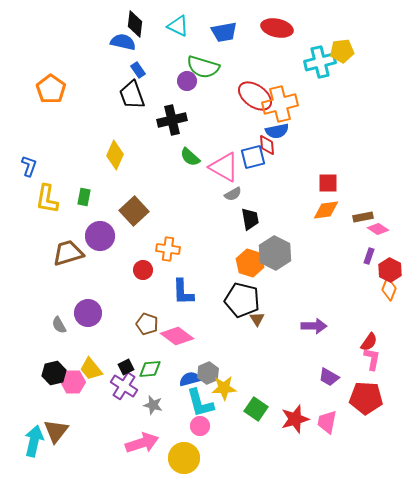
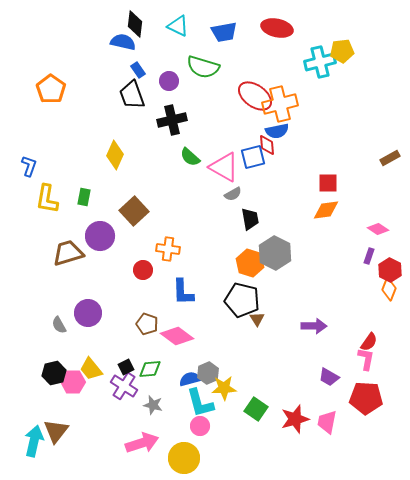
purple circle at (187, 81): moved 18 px left
brown rectangle at (363, 217): moved 27 px right, 59 px up; rotated 18 degrees counterclockwise
pink L-shape at (372, 359): moved 6 px left
